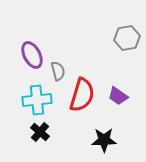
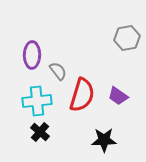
purple ellipse: rotated 28 degrees clockwise
gray semicircle: rotated 24 degrees counterclockwise
cyan cross: moved 1 px down
